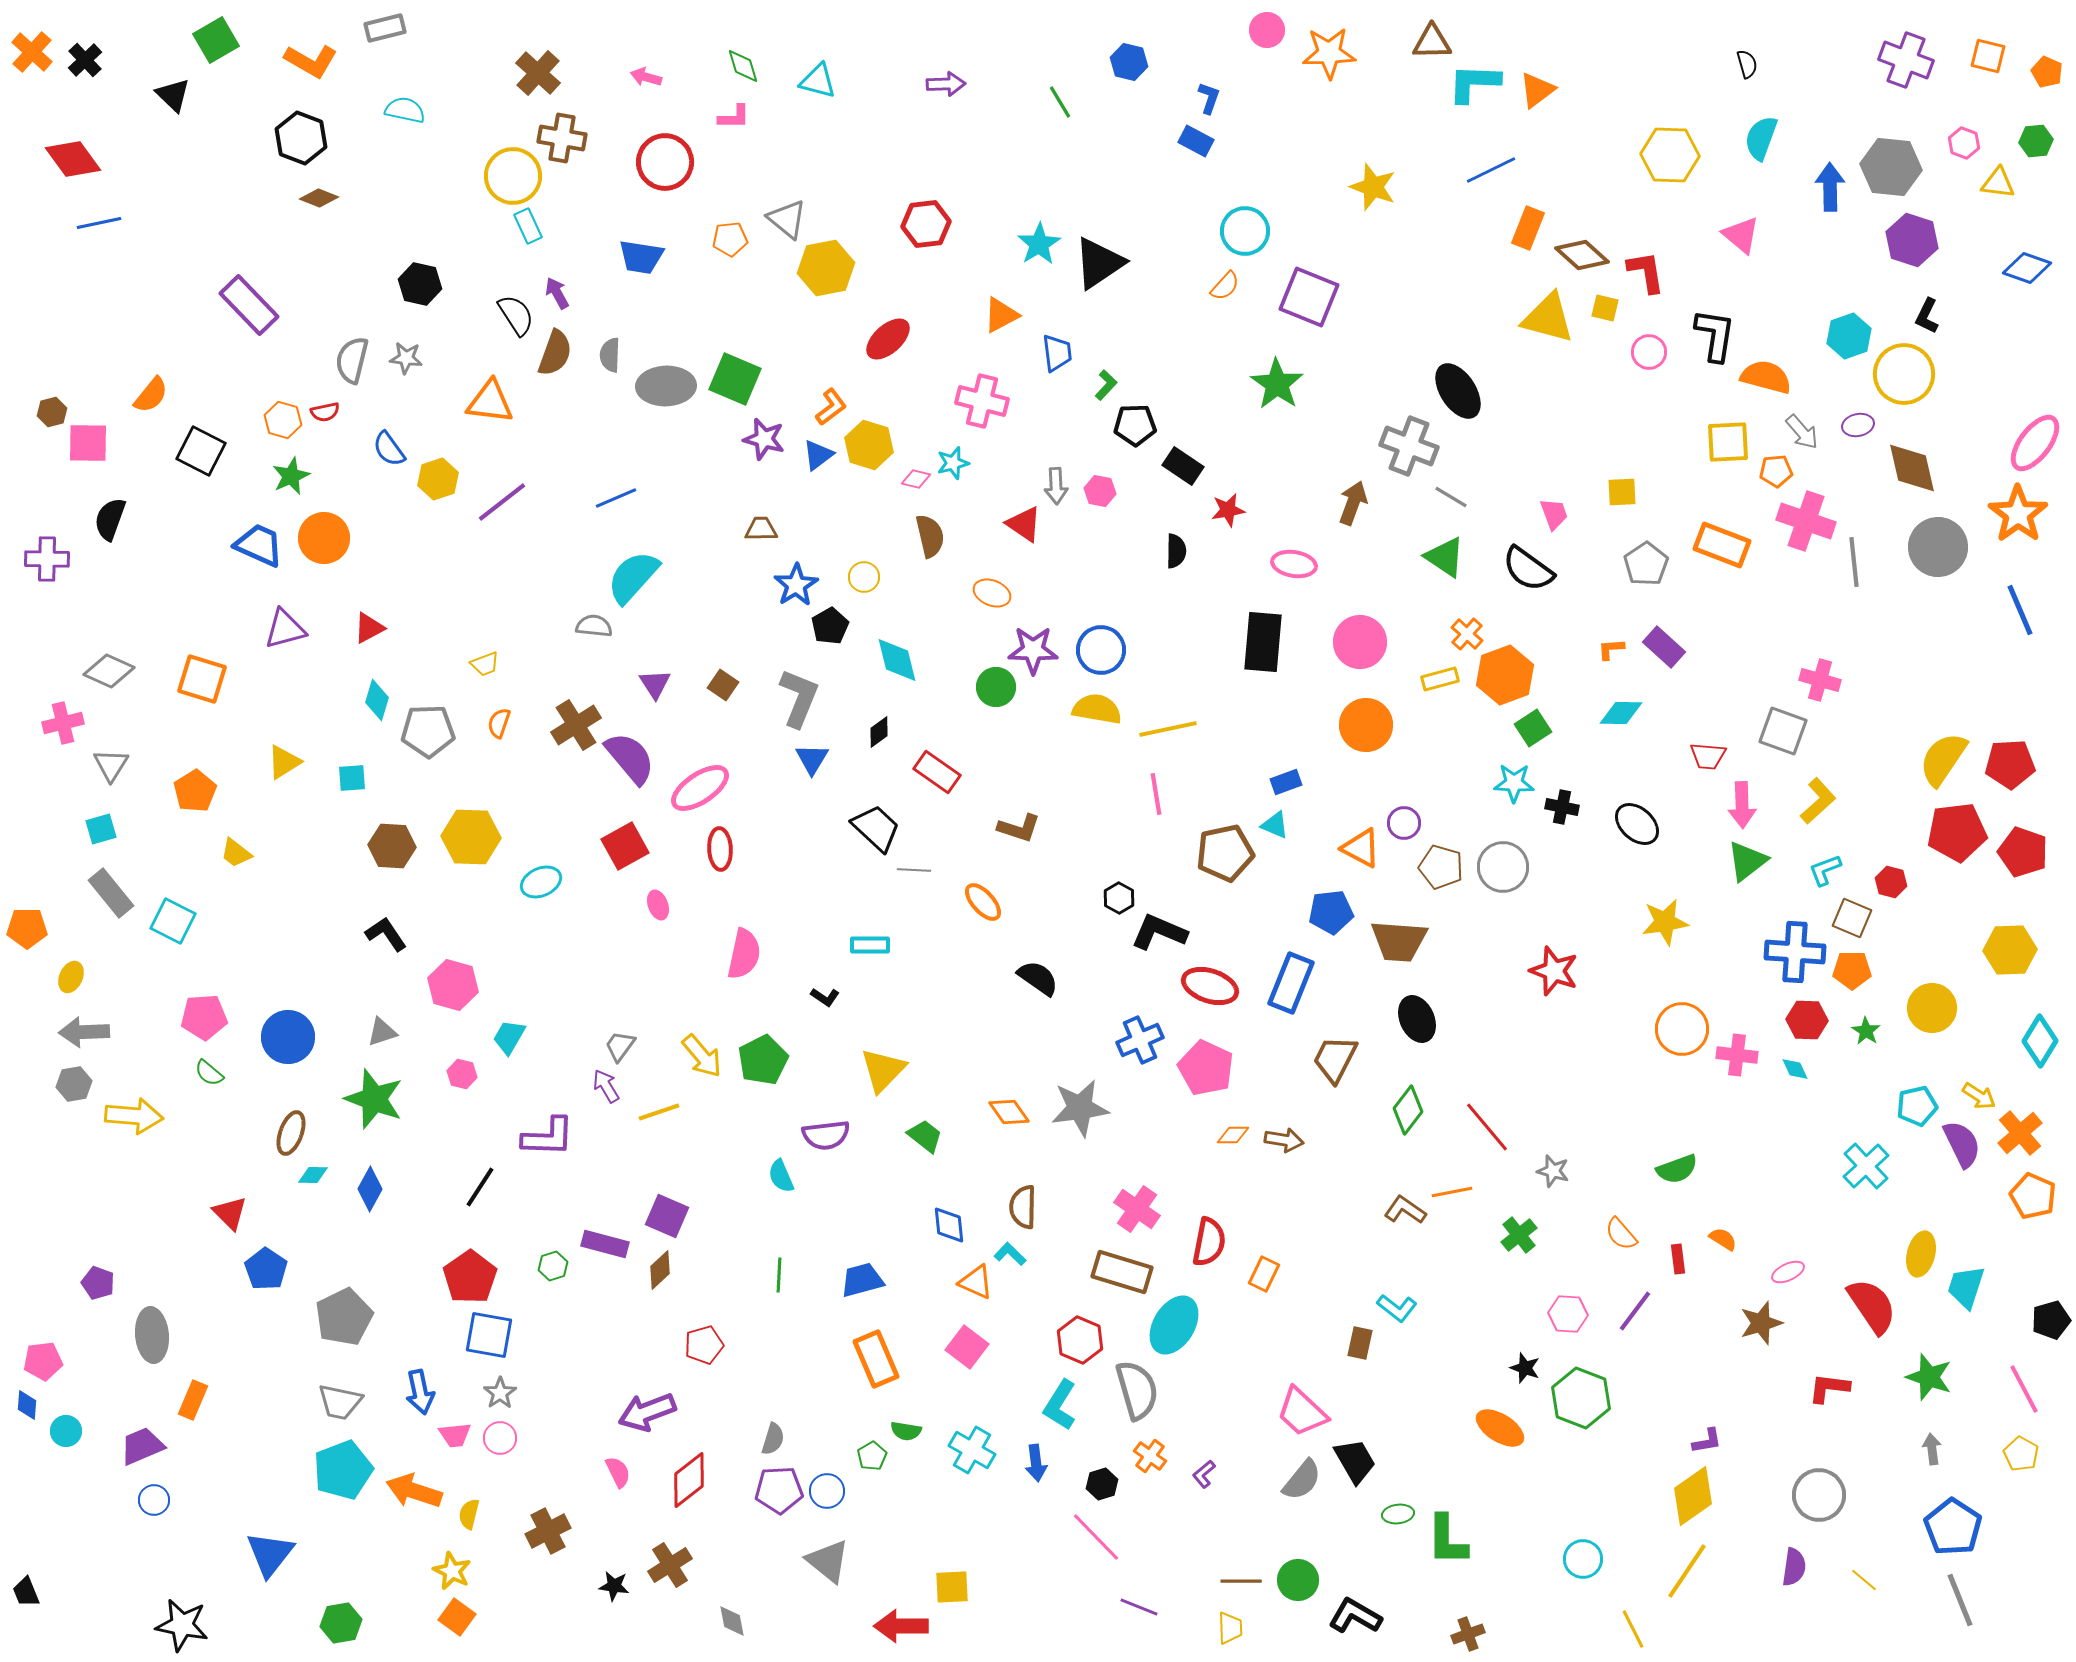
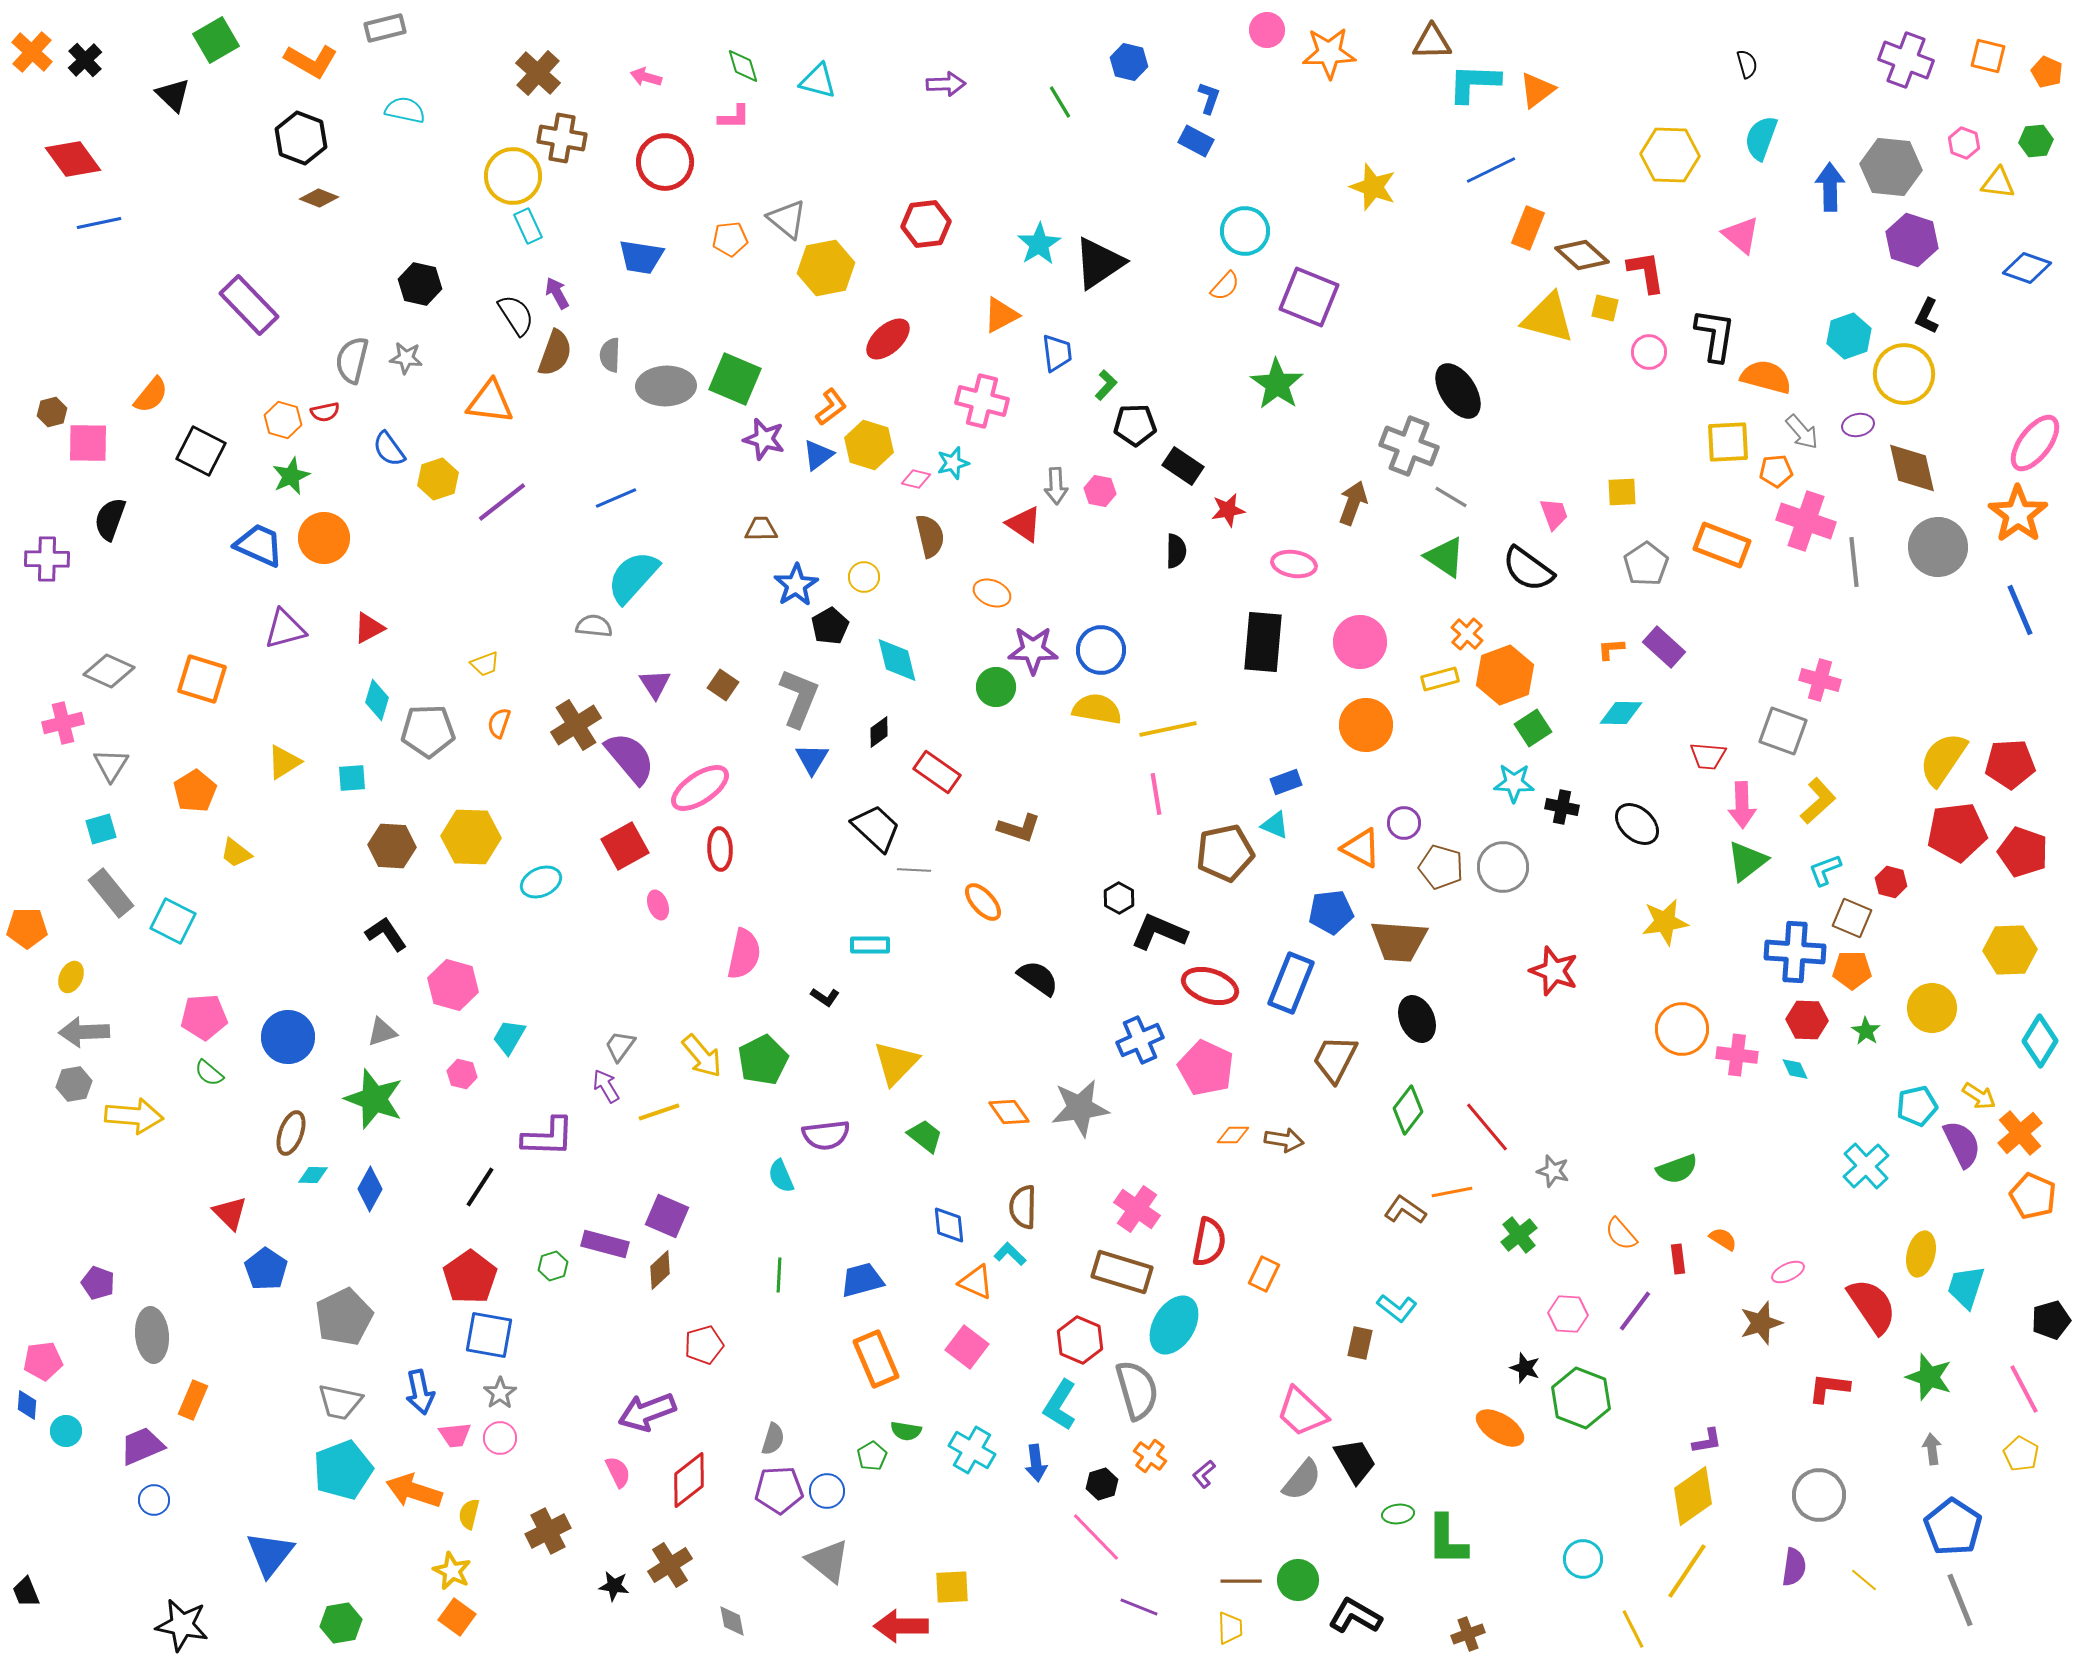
yellow triangle at (883, 1070): moved 13 px right, 7 px up
